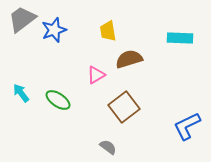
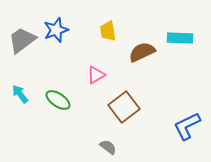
gray trapezoid: moved 21 px down
blue star: moved 2 px right
brown semicircle: moved 13 px right, 7 px up; rotated 8 degrees counterclockwise
cyan arrow: moved 1 px left, 1 px down
